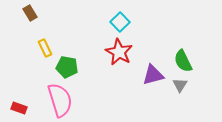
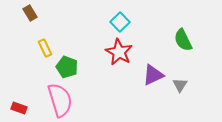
green semicircle: moved 21 px up
green pentagon: rotated 10 degrees clockwise
purple triangle: rotated 10 degrees counterclockwise
